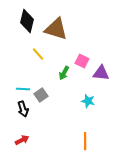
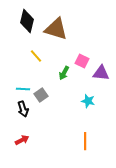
yellow line: moved 2 px left, 2 px down
